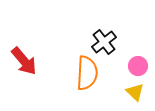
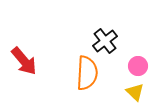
black cross: moved 1 px right, 1 px up
